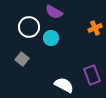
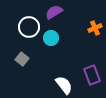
purple semicircle: rotated 120 degrees clockwise
white semicircle: rotated 24 degrees clockwise
